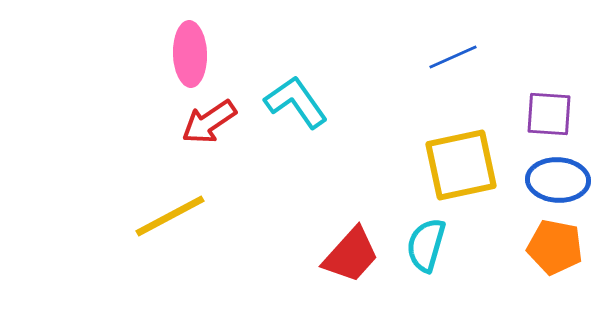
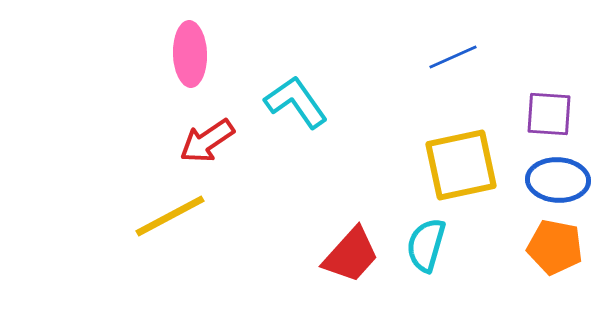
red arrow: moved 2 px left, 19 px down
